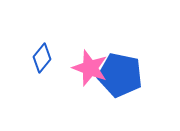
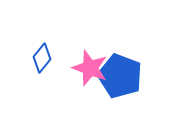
blue pentagon: moved 1 px down; rotated 9 degrees clockwise
